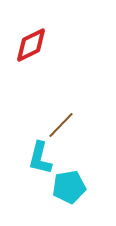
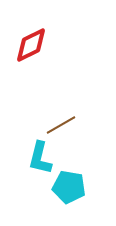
brown line: rotated 16 degrees clockwise
cyan pentagon: rotated 20 degrees clockwise
